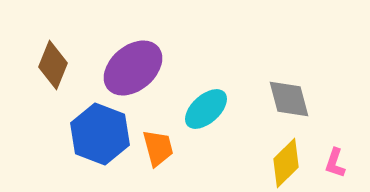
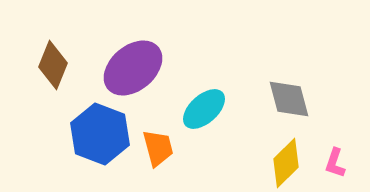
cyan ellipse: moved 2 px left
